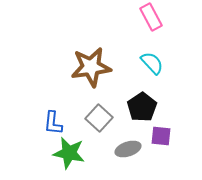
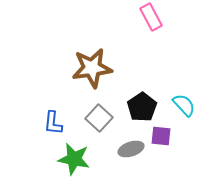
cyan semicircle: moved 32 px right, 42 px down
brown star: moved 1 px right, 1 px down
gray ellipse: moved 3 px right
green star: moved 5 px right, 6 px down
